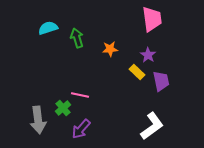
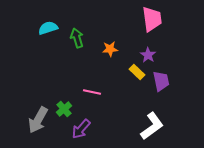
pink line: moved 12 px right, 3 px up
green cross: moved 1 px right, 1 px down
gray arrow: rotated 36 degrees clockwise
